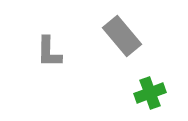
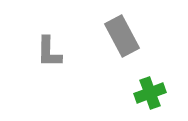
gray rectangle: rotated 12 degrees clockwise
